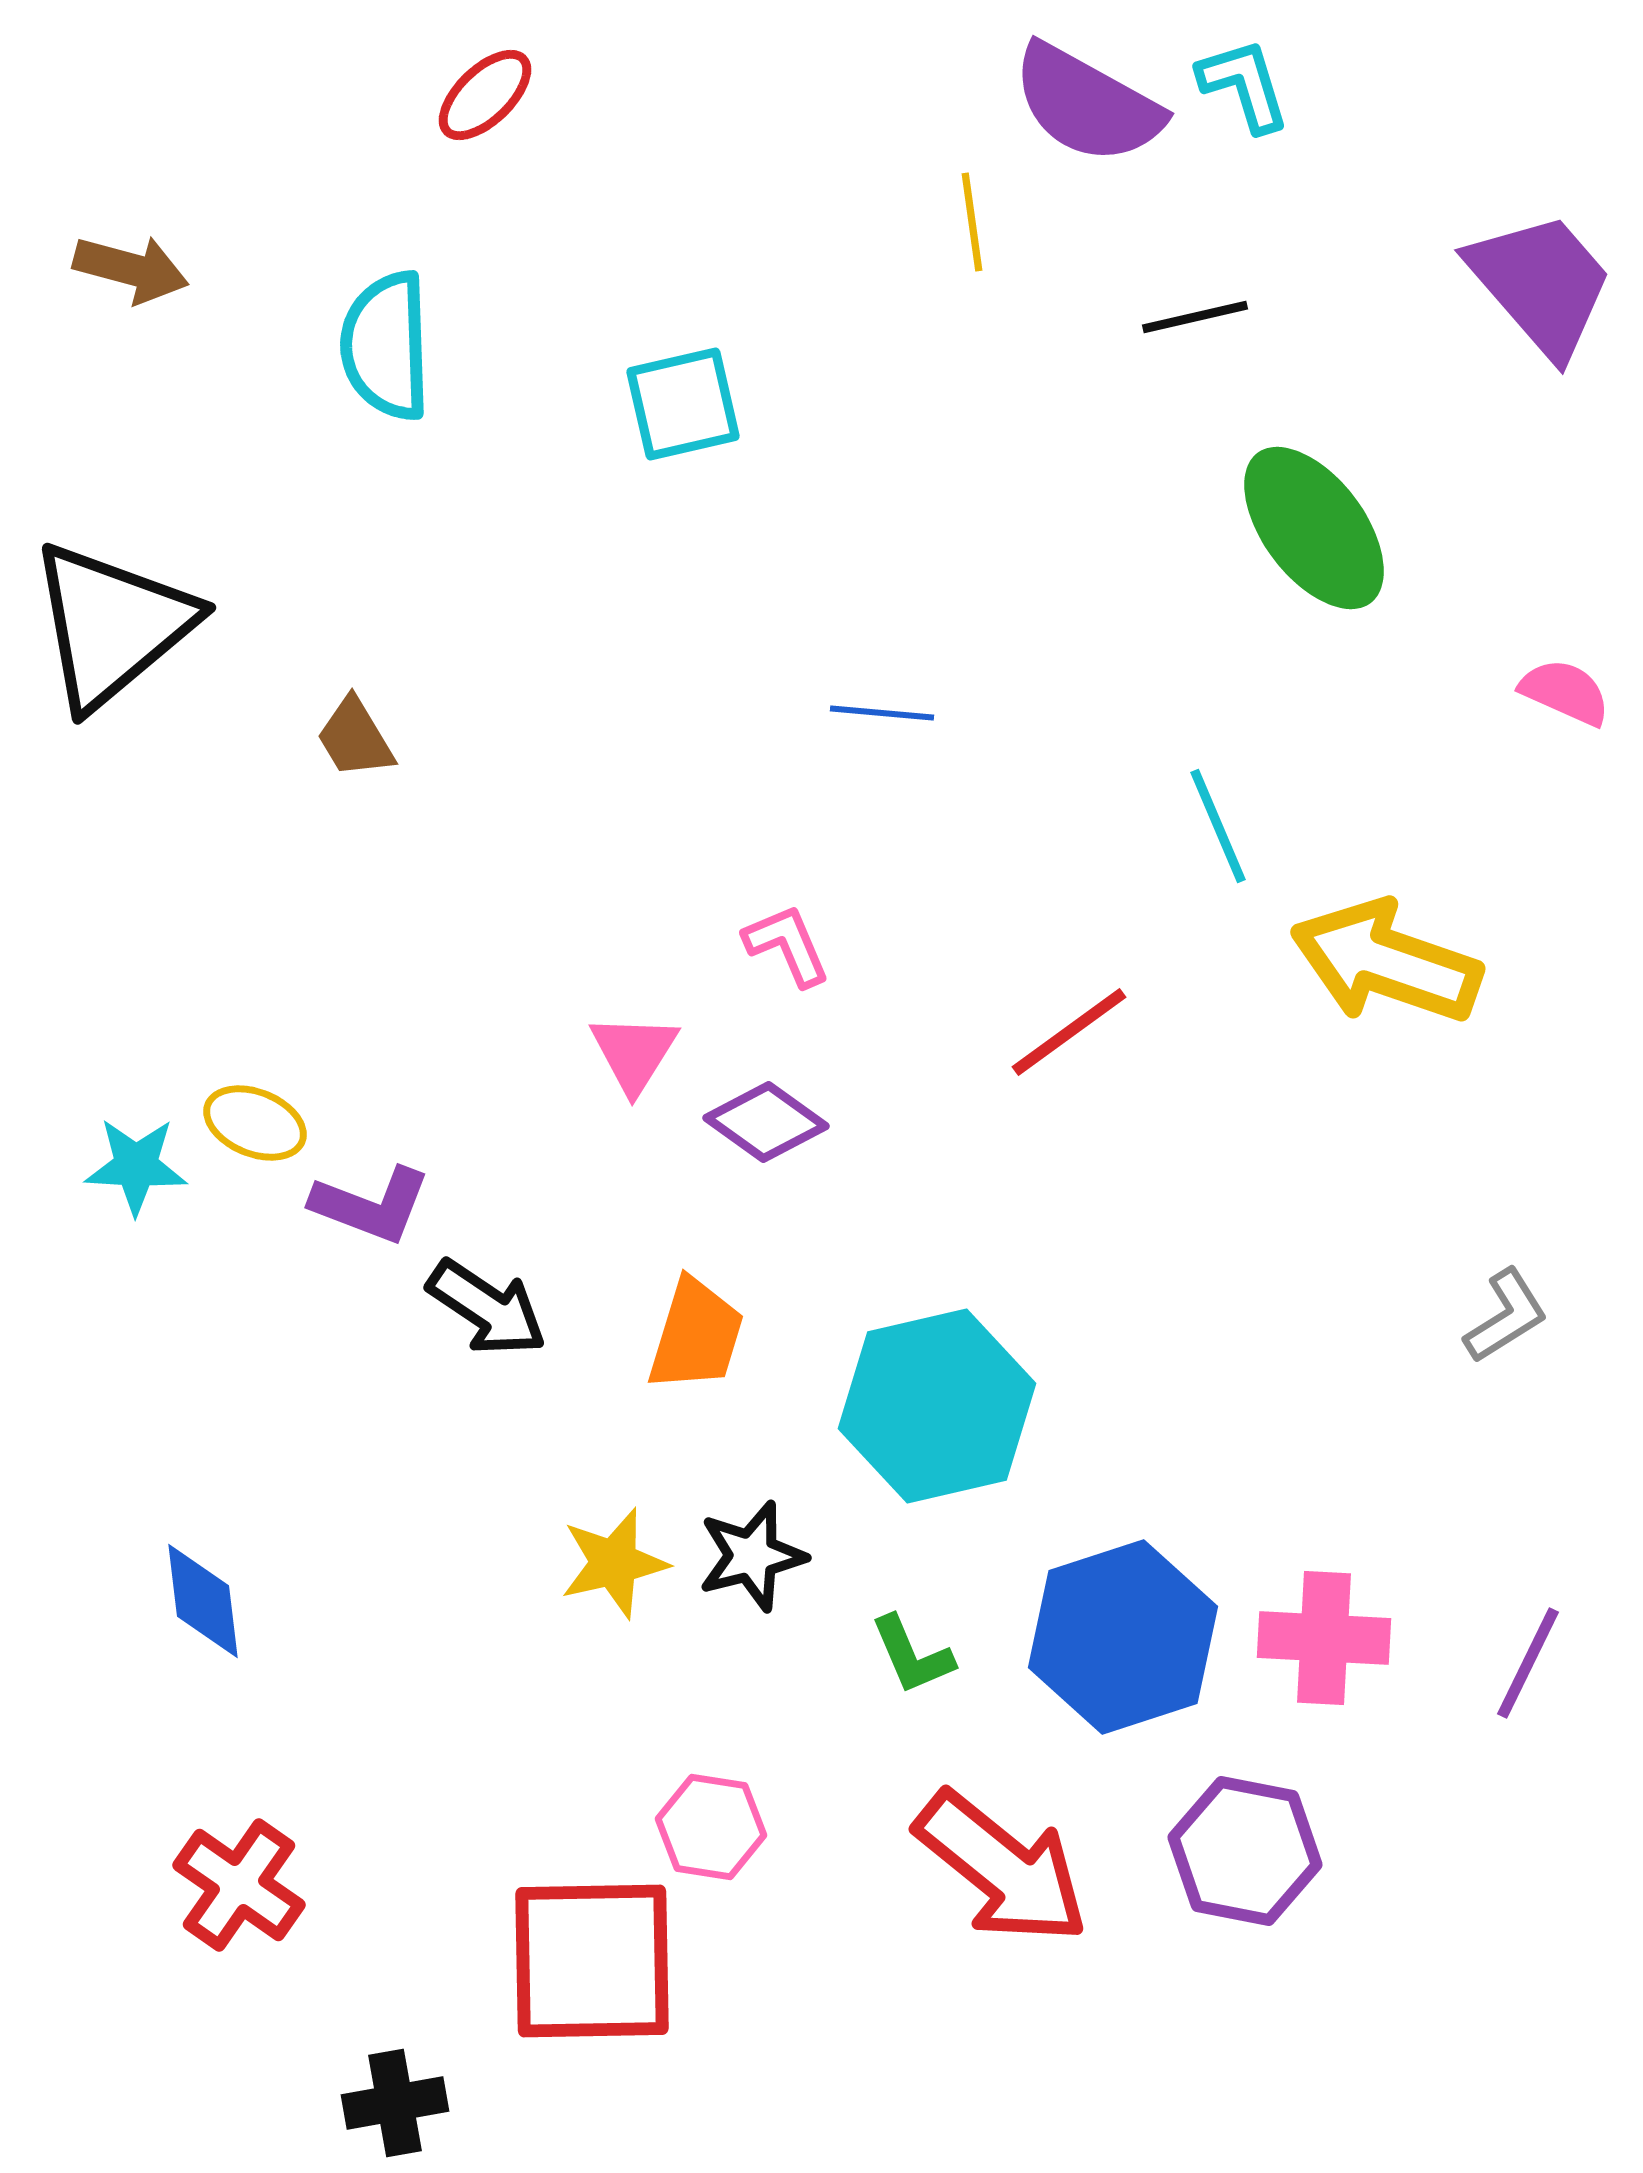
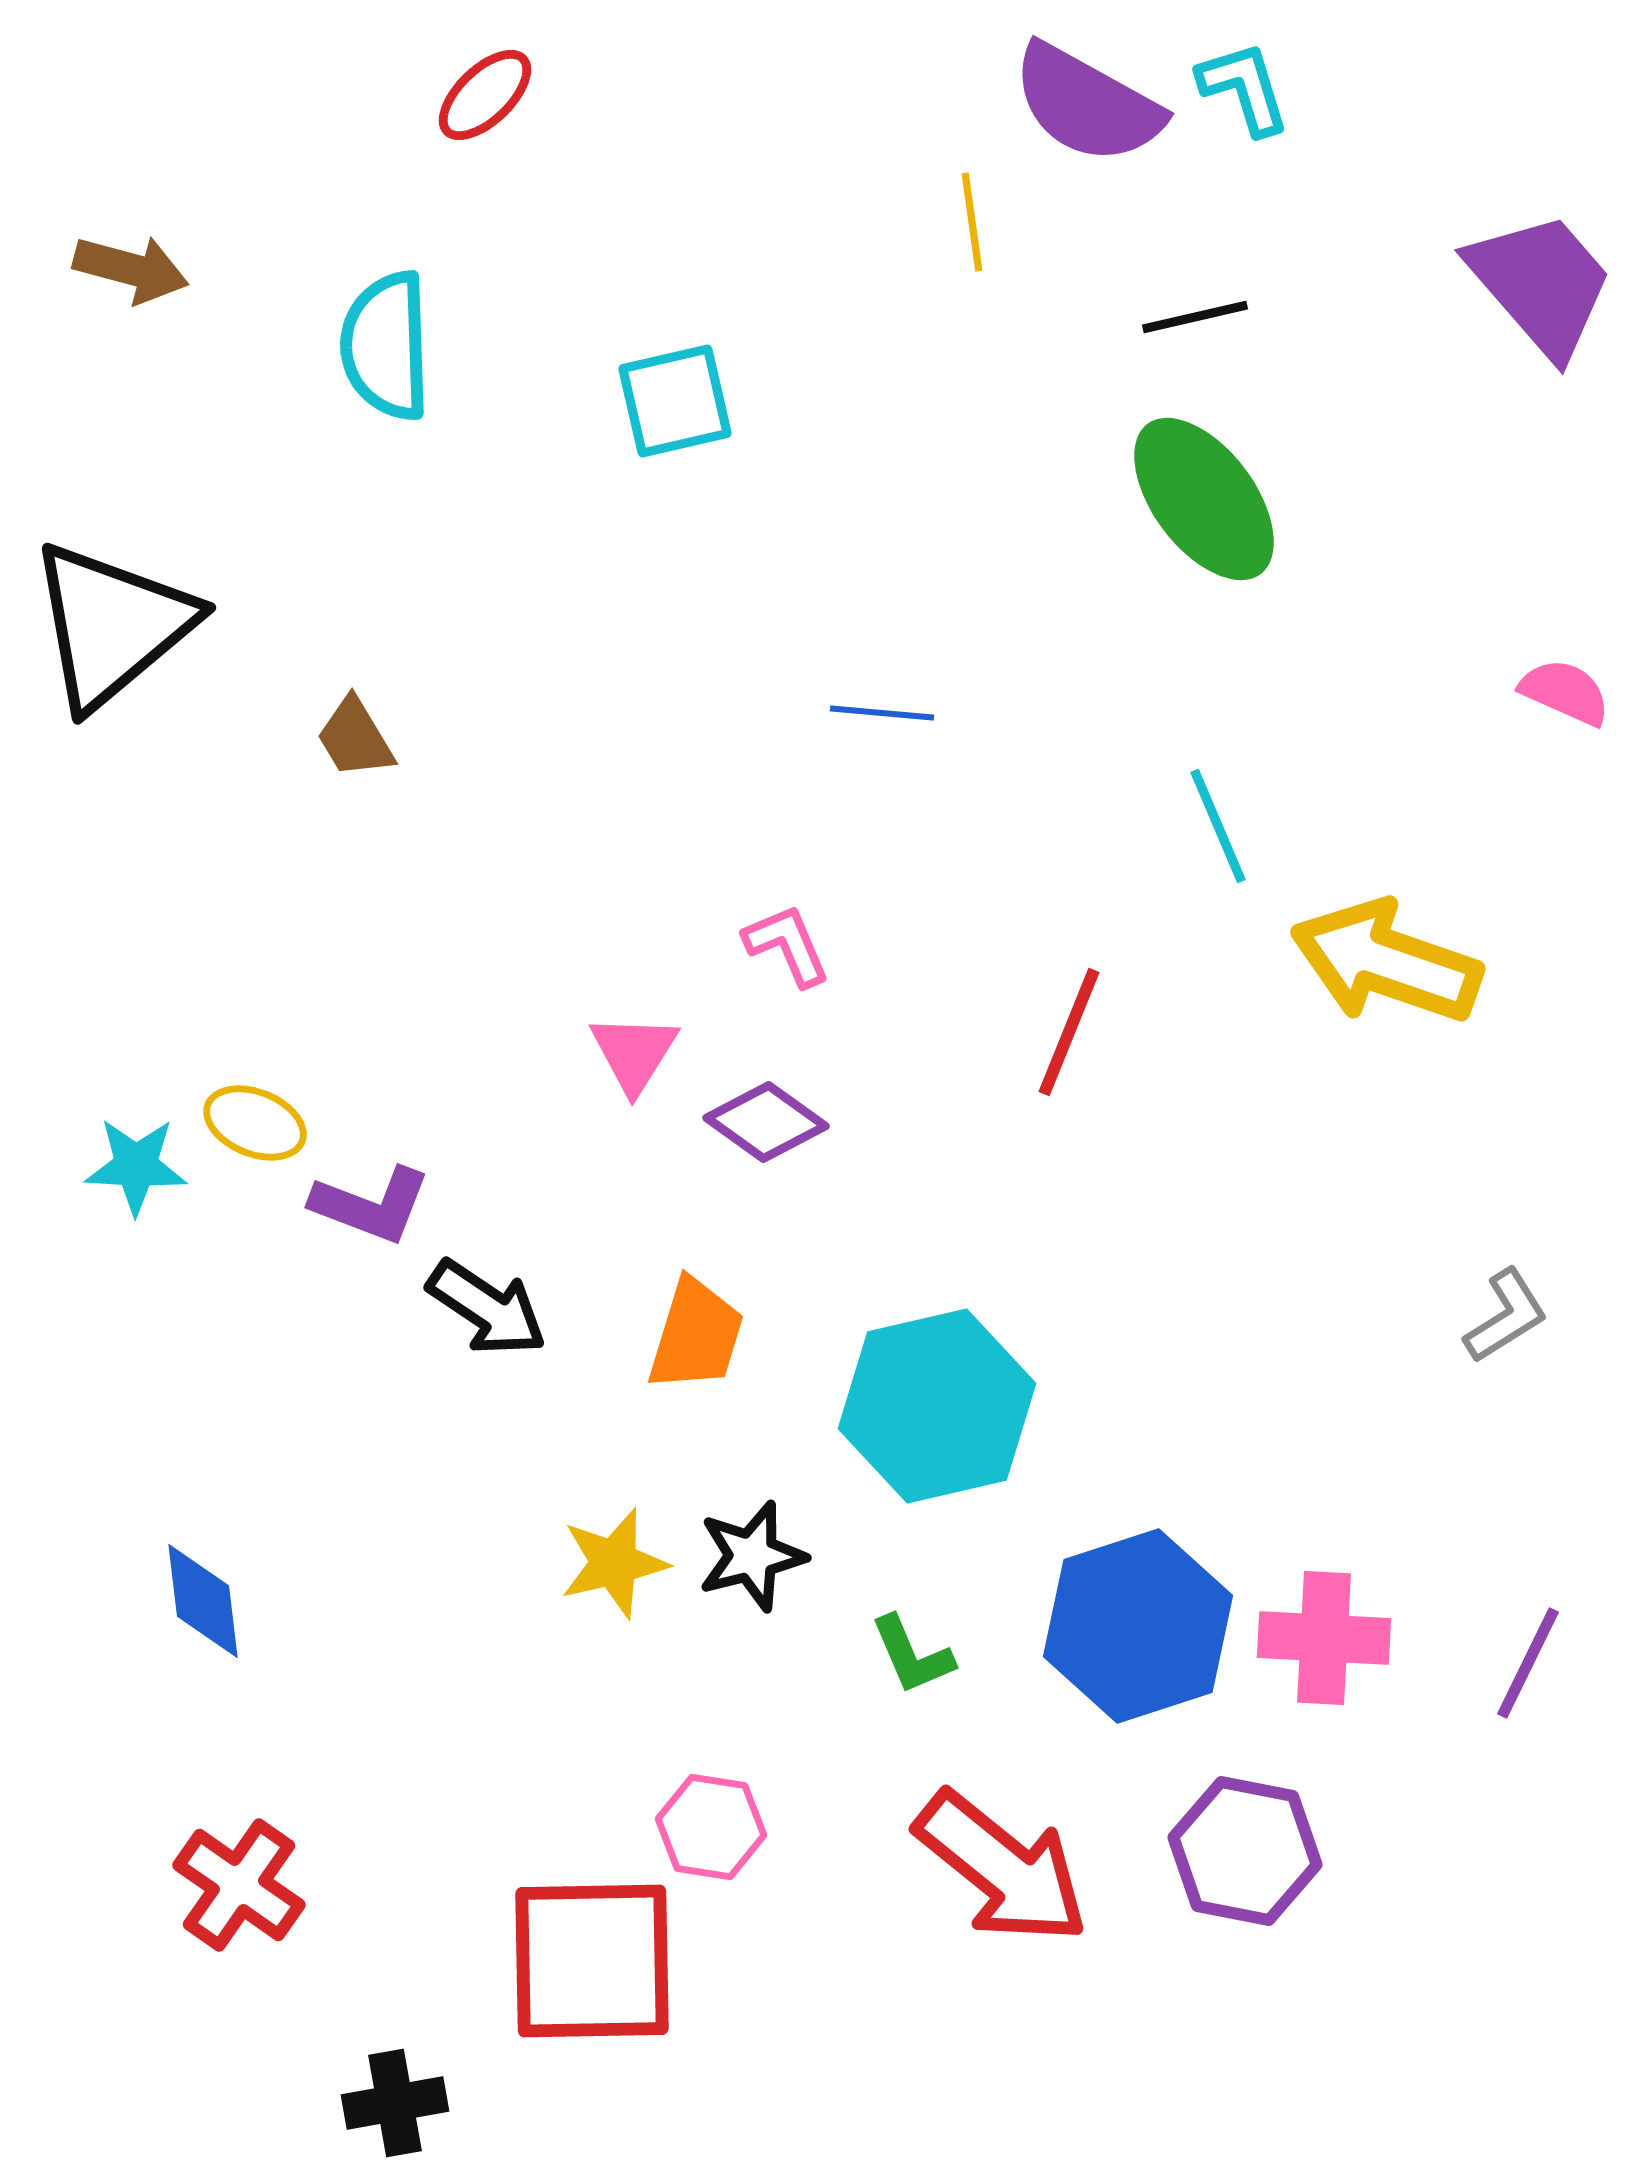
cyan L-shape: moved 3 px down
cyan square: moved 8 px left, 3 px up
green ellipse: moved 110 px left, 29 px up
red line: rotated 32 degrees counterclockwise
blue hexagon: moved 15 px right, 11 px up
